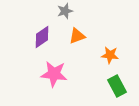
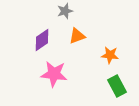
purple diamond: moved 3 px down
